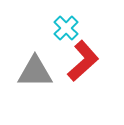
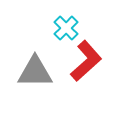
red L-shape: moved 3 px right
